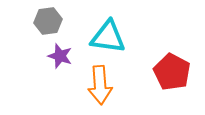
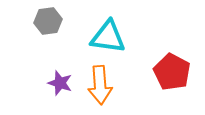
purple star: moved 27 px down
